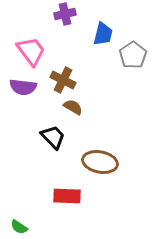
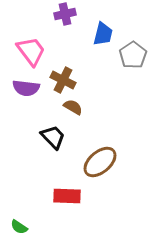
purple semicircle: moved 3 px right, 1 px down
brown ellipse: rotated 52 degrees counterclockwise
